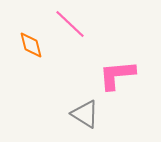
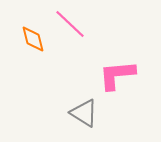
orange diamond: moved 2 px right, 6 px up
gray triangle: moved 1 px left, 1 px up
